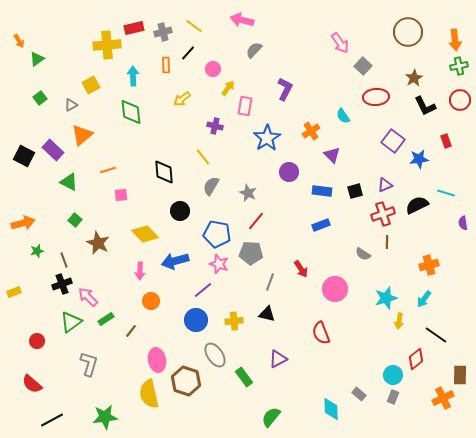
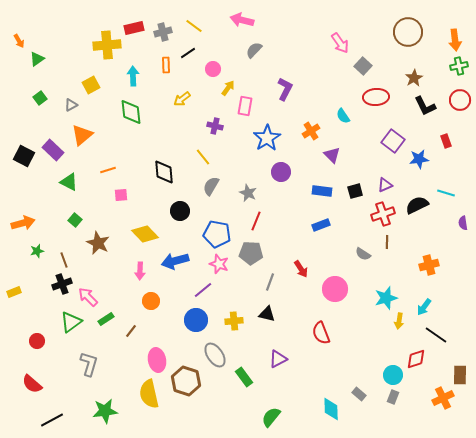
black line at (188, 53): rotated 14 degrees clockwise
purple circle at (289, 172): moved 8 px left
red line at (256, 221): rotated 18 degrees counterclockwise
cyan arrow at (424, 299): moved 8 px down
red diamond at (416, 359): rotated 20 degrees clockwise
green star at (105, 417): moved 6 px up
